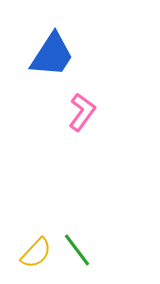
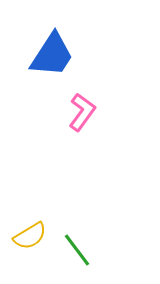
yellow semicircle: moved 6 px left, 17 px up; rotated 16 degrees clockwise
